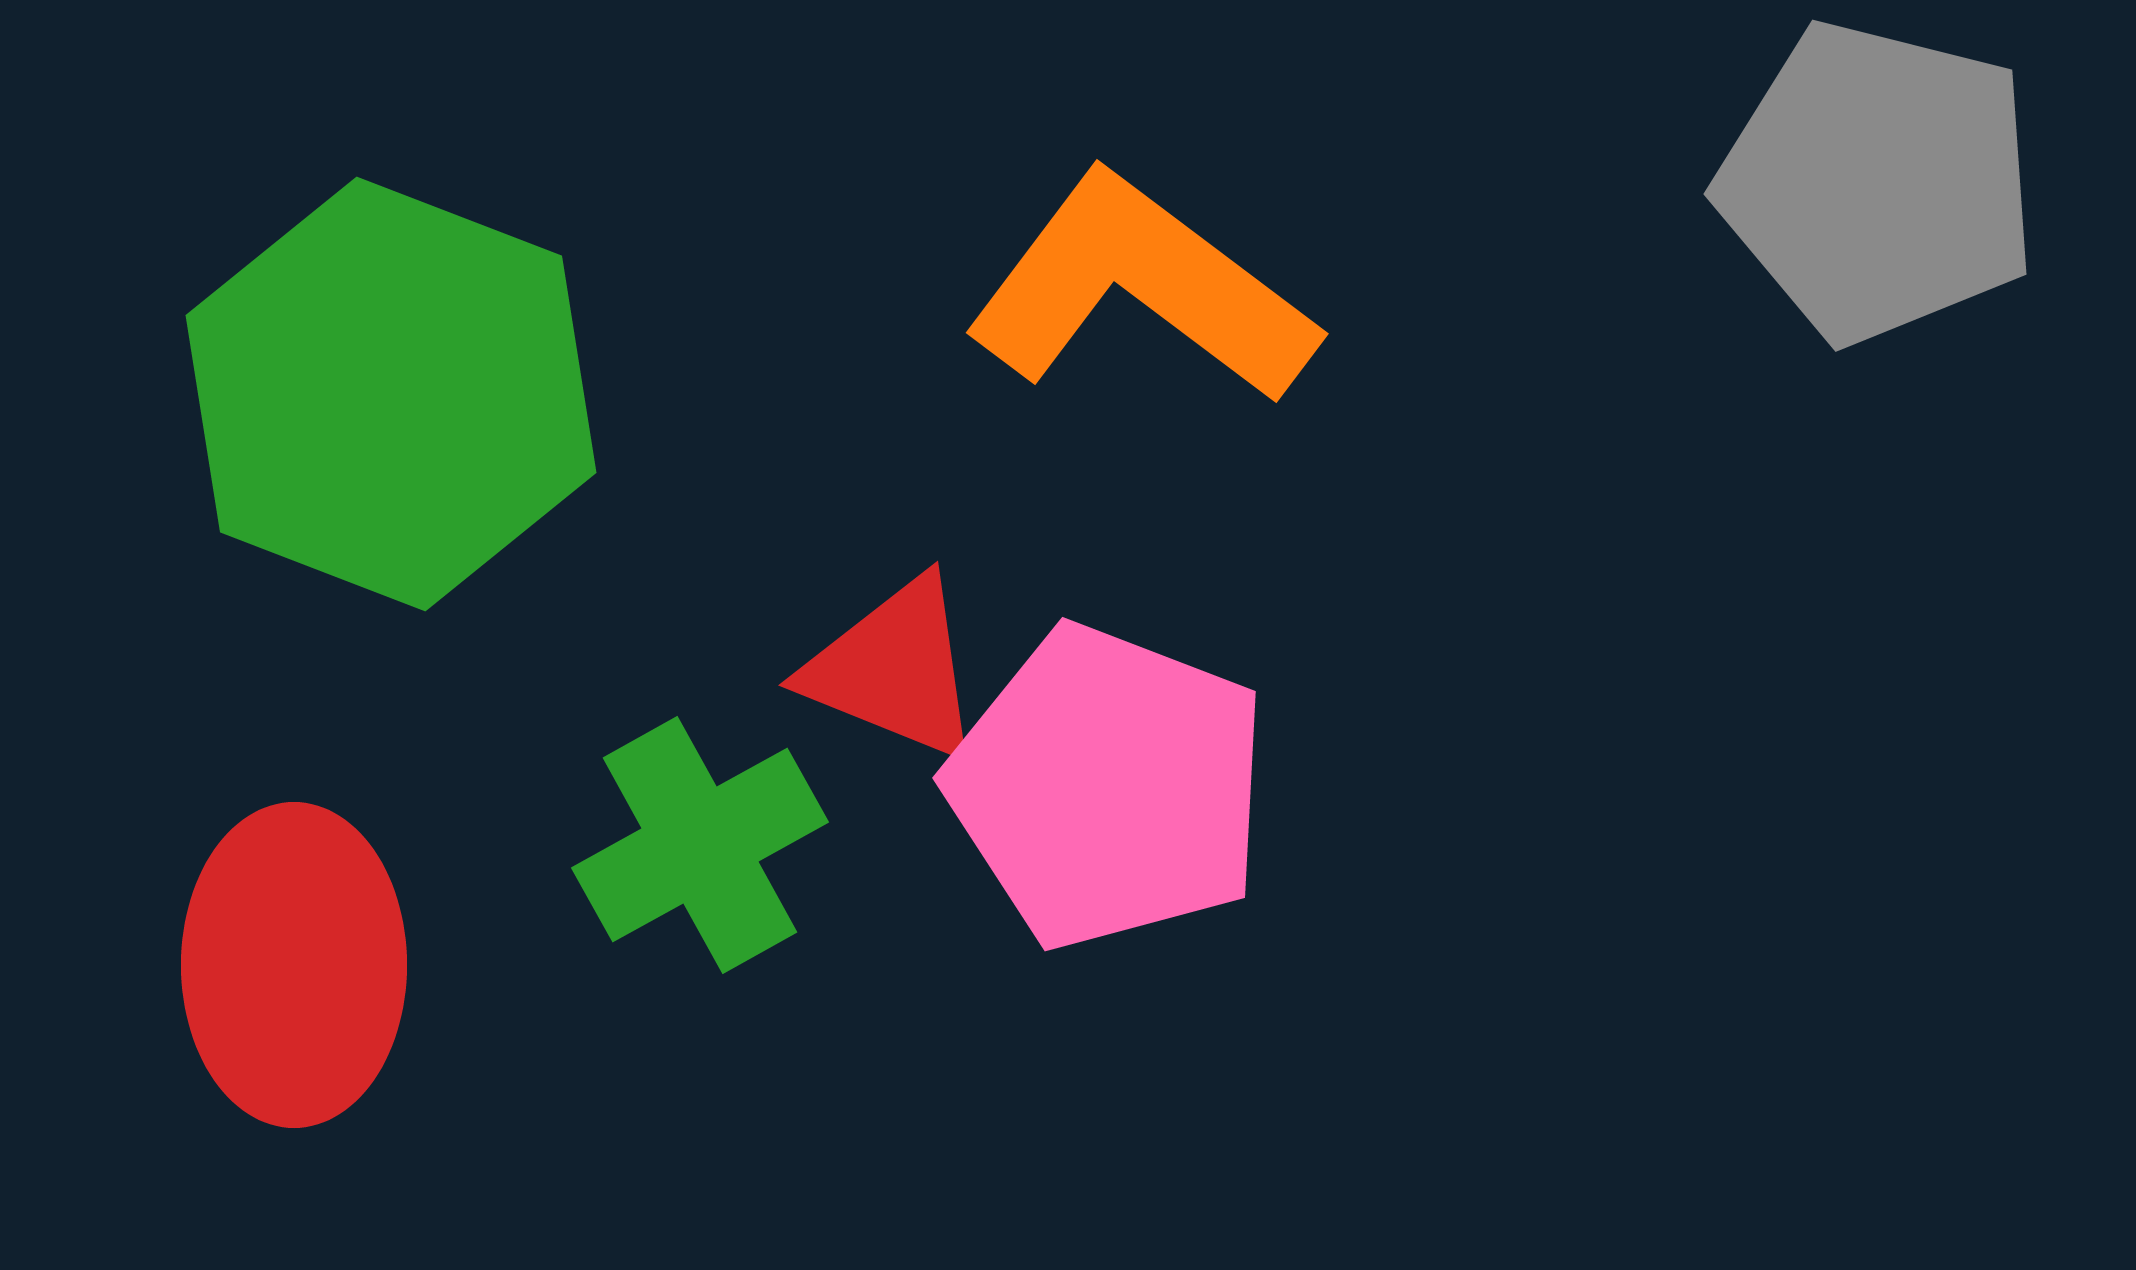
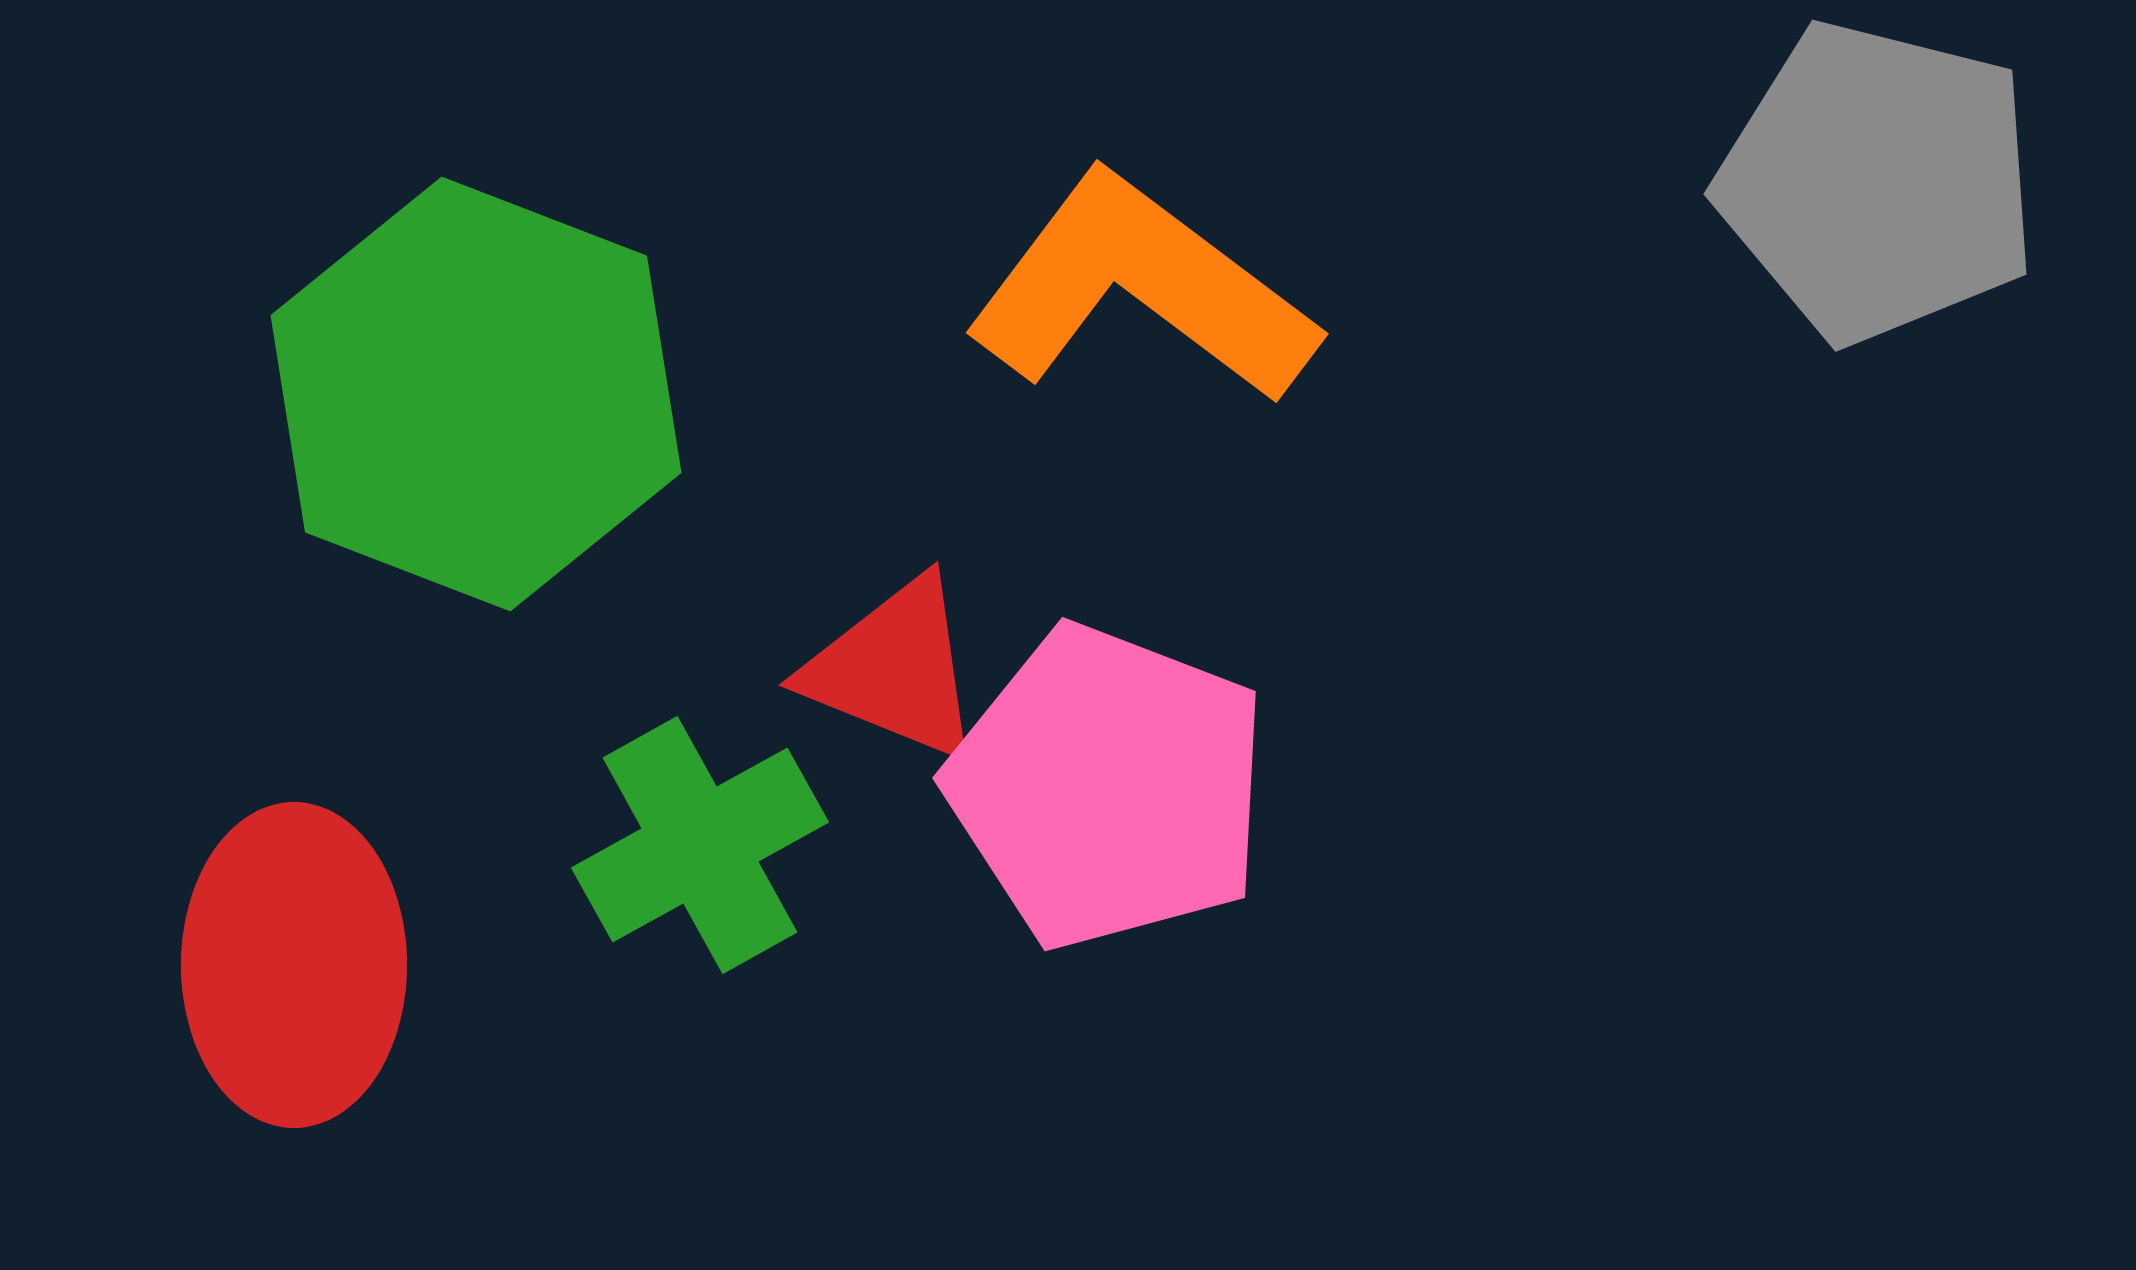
green hexagon: moved 85 px right
